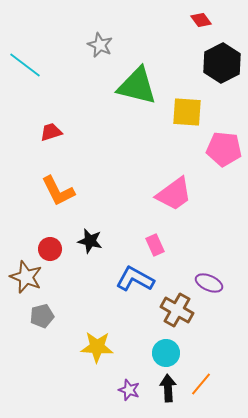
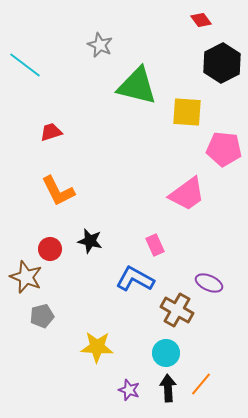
pink trapezoid: moved 13 px right
